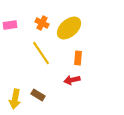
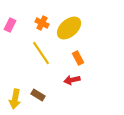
pink rectangle: rotated 56 degrees counterclockwise
orange rectangle: rotated 32 degrees counterclockwise
